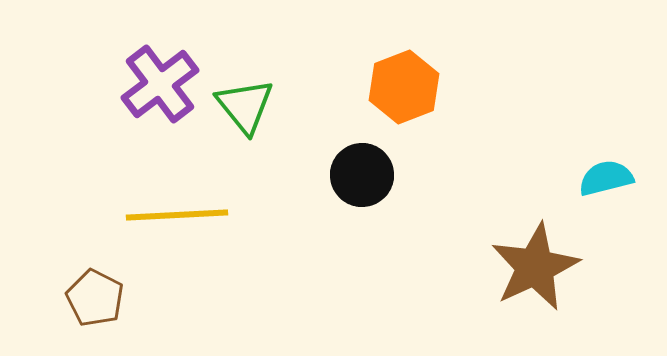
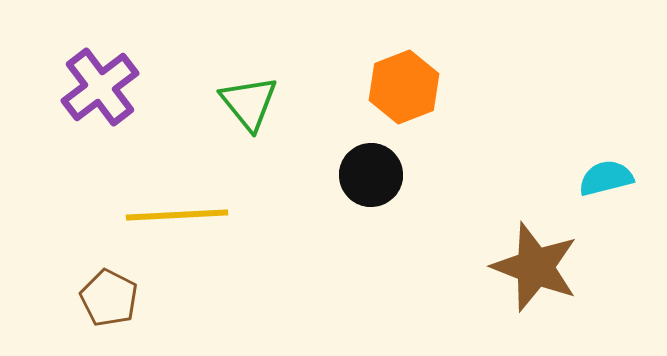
purple cross: moved 60 px left, 3 px down
green triangle: moved 4 px right, 3 px up
black circle: moved 9 px right
brown star: rotated 26 degrees counterclockwise
brown pentagon: moved 14 px right
